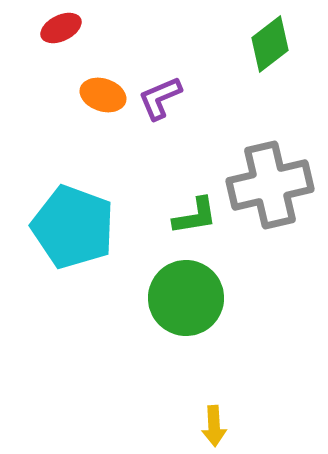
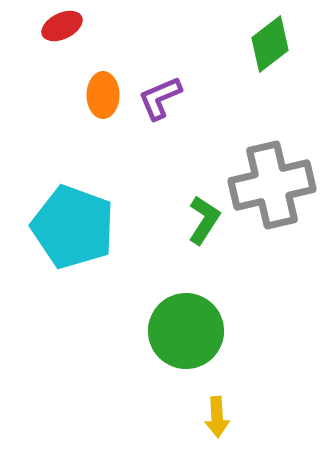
red ellipse: moved 1 px right, 2 px up
orange ellipse: rotated 72 degrees clockwise
gray cross: moved 2 px right
green L-shape: moved 9 px right, 4 px down; rotated 48 degrees counterclockwise
green circle: moved 33 px down
yellow arrow: moved 3 px right, 9 px up
